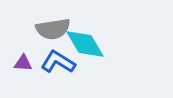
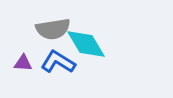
cyan diamond: moved 1 px right
